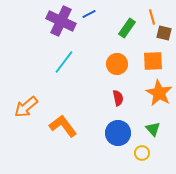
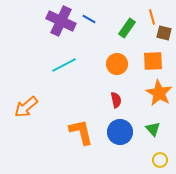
blue line: moved 5 px down; rotated 56 degrees clockwise
cyan line: moved 3 px down; rotated 25 degrees clockwise
red semicircle: moved 2 px left, 2 px down
orange L-shape: moved 18 px right, 6 px down; rotated 24 degrees clockwise
blue circle: moved 2 px right, 1 px up
yellow circle: moved 18 px right, 7 px down
